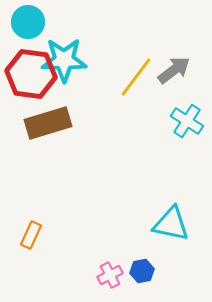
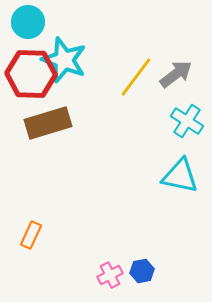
cyan star: rotated 21 degrees clockwise
gray arrow: moved 2 px right, 4 px down
red hexagon: rotated 6 degrees counterclockwise
cyan triangle: moved 9 px right, 48 px up
